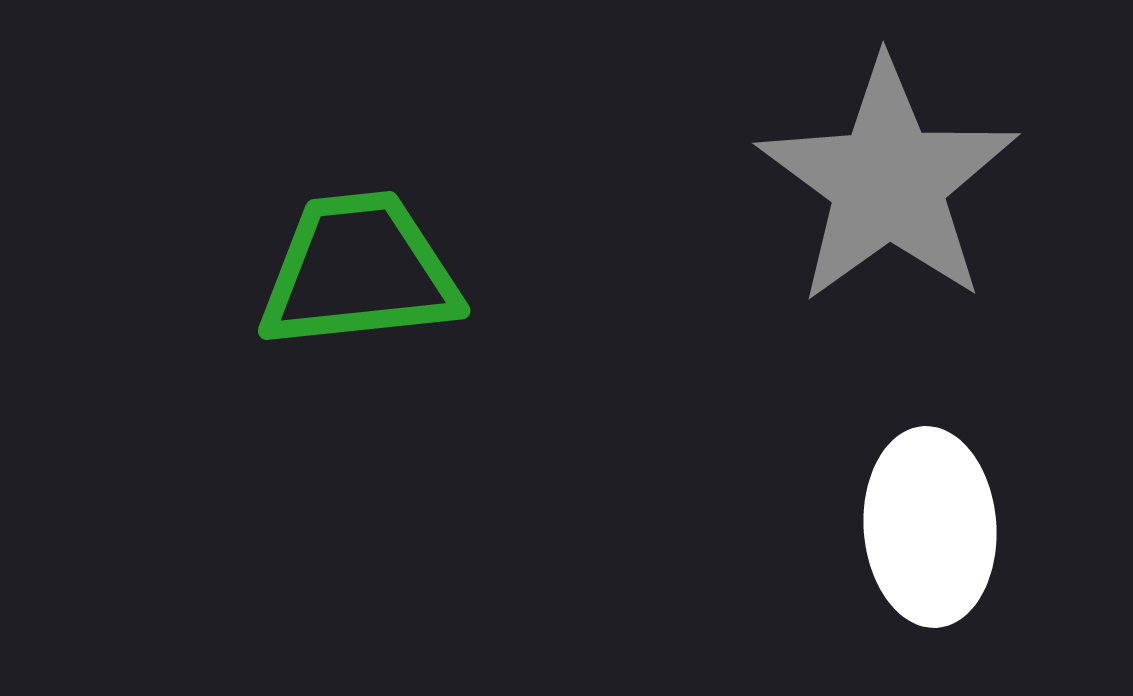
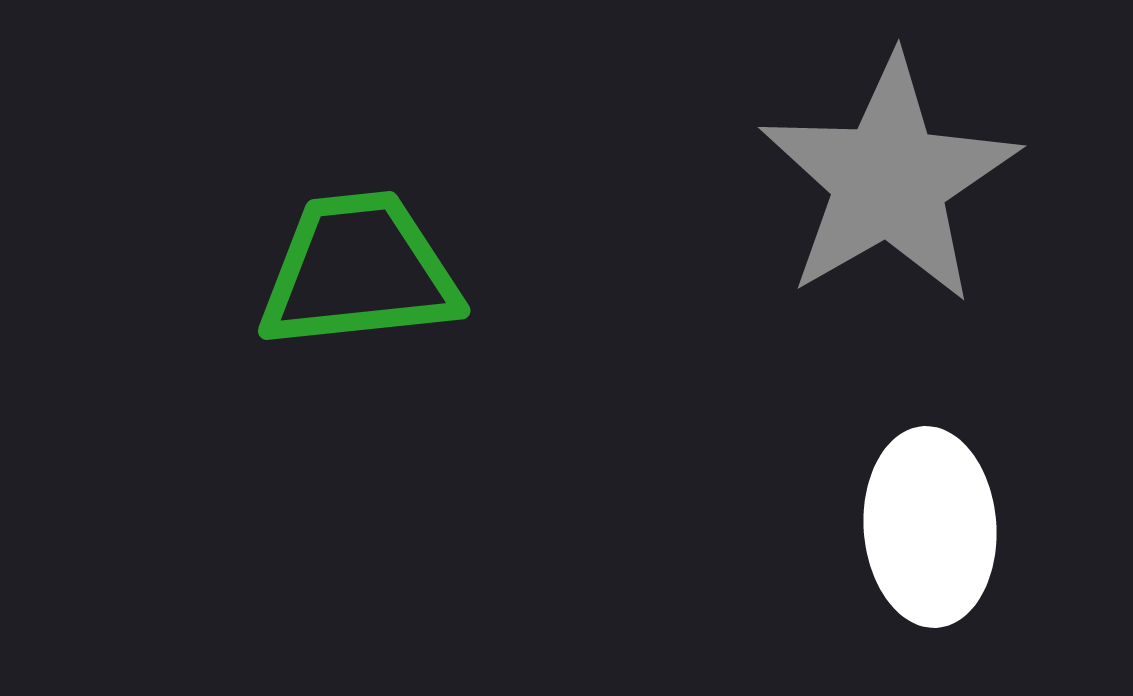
gray star: moved 1 px right, 2 px up; rotated 6 degrees clockwise
